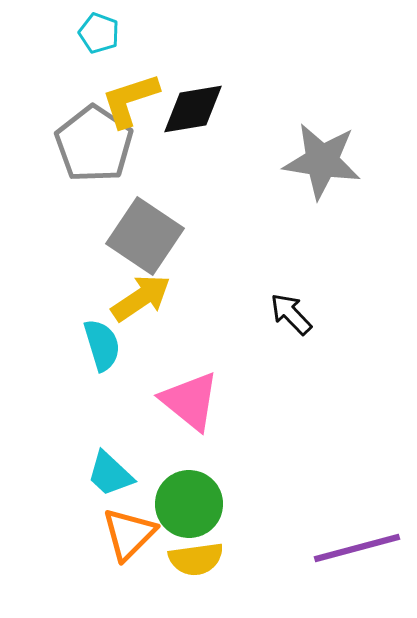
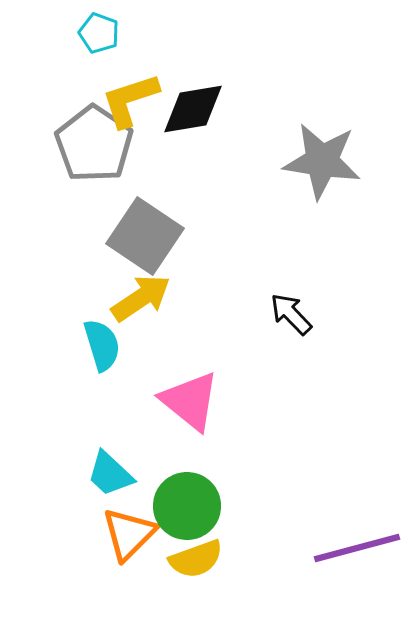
green circle: moved 2 px left, 2 px down
yellow semicircle: rotated 12 degrees counterclockwise
